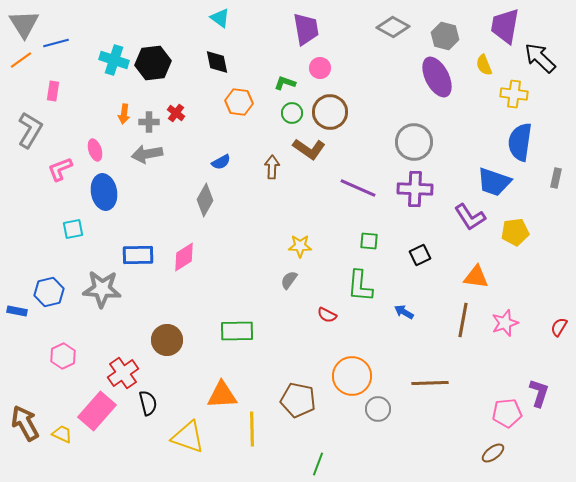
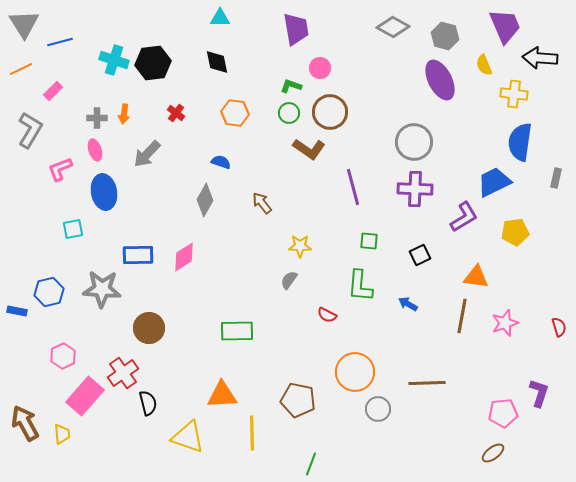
cyan triangle at (220, 18): rotated 35 degrees counterclockwise
purple trapezoid at (505, 26): rotated 147 degrees clockwise
purple trapezoid at (306, 29): moved 10 px left
blue line at (56, 43): moved 4 px right, 1 px up
black arrow at (540, 58): rotated 40 degrees counterclockwise
orange line at (21, 60): moved 9 px down; rotated 10 degrees clockwise
purple ellipse at (437, 77): moved 3 px right, 3 px down
green L-shape at (285, 83): moved 6 px right, 3 px down
pink rectangle at (53, 91): rotated 36 degrees clockwise
orange hexagon at (239, 102): moved 4 px left, 11 px down
green circle at (292, 113): moved 3 px left
gray cross at (149, 122): moved 52 px left, 4 px up
gray arrow at (147, 154): rotated 36 degrees counterclockwise
blue semicircle at (221, 162): rotated 132 degrees counterclockwise
brown arrow at (272, 167): moved 10 px left, 36 px down; rotated 40 degrees counterclockwise
blue trapezoid at (494, 182): rotated 135 degrees clockwise
purple line at (358, 188): moved 5 px left, 1 px up; rotated 51 degrees clockwise
purple L-shape at (470, 217): moved 6 px left; rotated 88 degrees counterclockwise
blue arrow at (404, 312): moved 4 px right, 8 px up
brown line at (463, 320): moved 1 px left, 4 px up
red semicircle at (559, 327): rotated 132 degrees clockwise
brown circle at (167, 340): moved 18 px left, 12 px up
orange circle at (352, 376): moved 3 px right, 4 px up
brown line at (430, 383): moved 3 px left
pink rectangle at (97, 411): moved 12 px left, 15 px up
pink pentagon at (507, 413): moved 4 px left
yellow line at (252, 429): moved 4 px down
yellow trapezoid at (62, 434): rotated 60 degrees clockwise
green line at (318, 464): moved 7 px left
